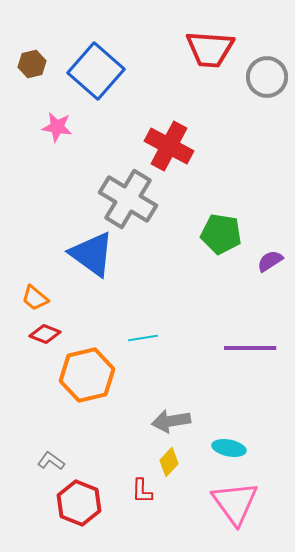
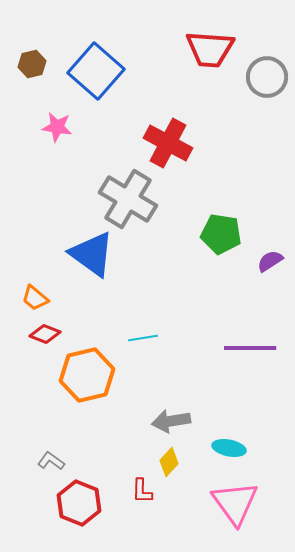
red cross: moved 1 px left, 3 px up
